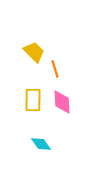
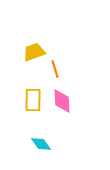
yellow trapezoid: rotated 65 degrees counterclockwise
pink diamond: moved 1 px up
